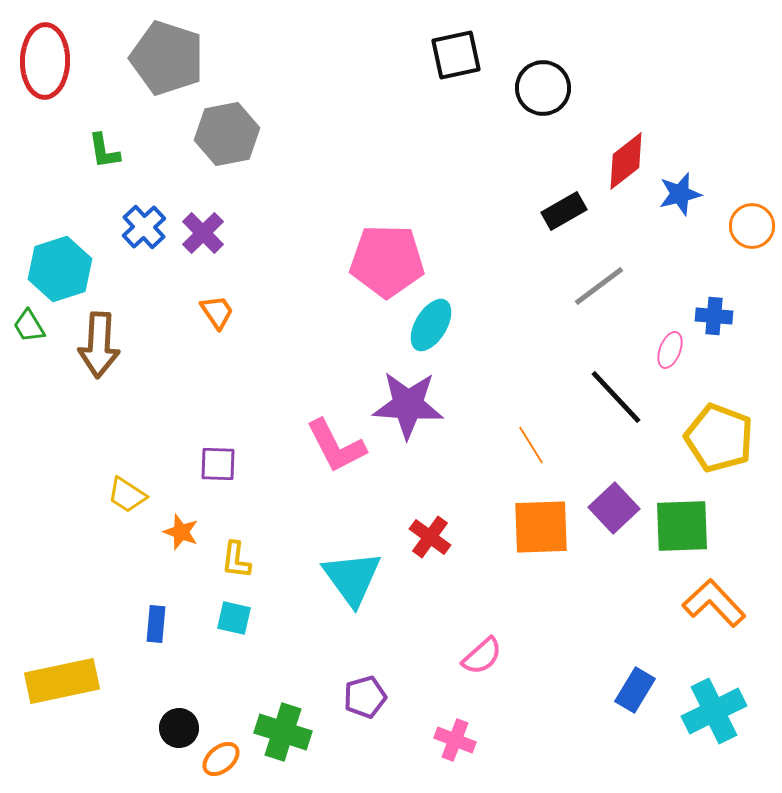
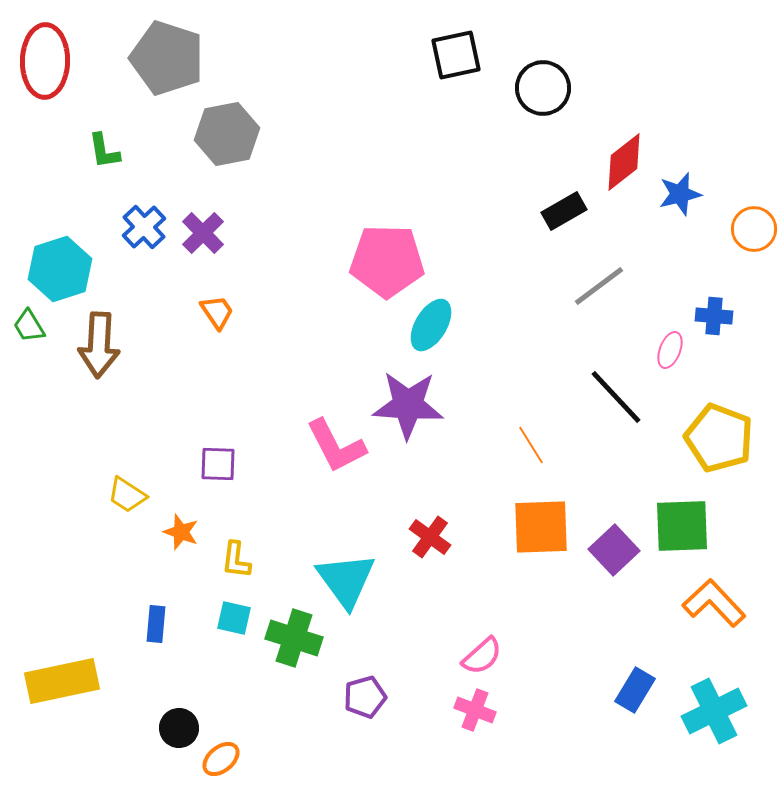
red diamond at (626, 161): moved 2 px left, 1 px down
orange circle at (752, 226): moved 2 px right, 3 px down
purple square at (614, 508): moved 42 px down
cyan triangle at (352, 578): moved 6 px left, 2 px down
green cross at (283, 732): moved 11 px right, 94 px up
pink cross at (455, 740): moved 20 px right, 30 px up
